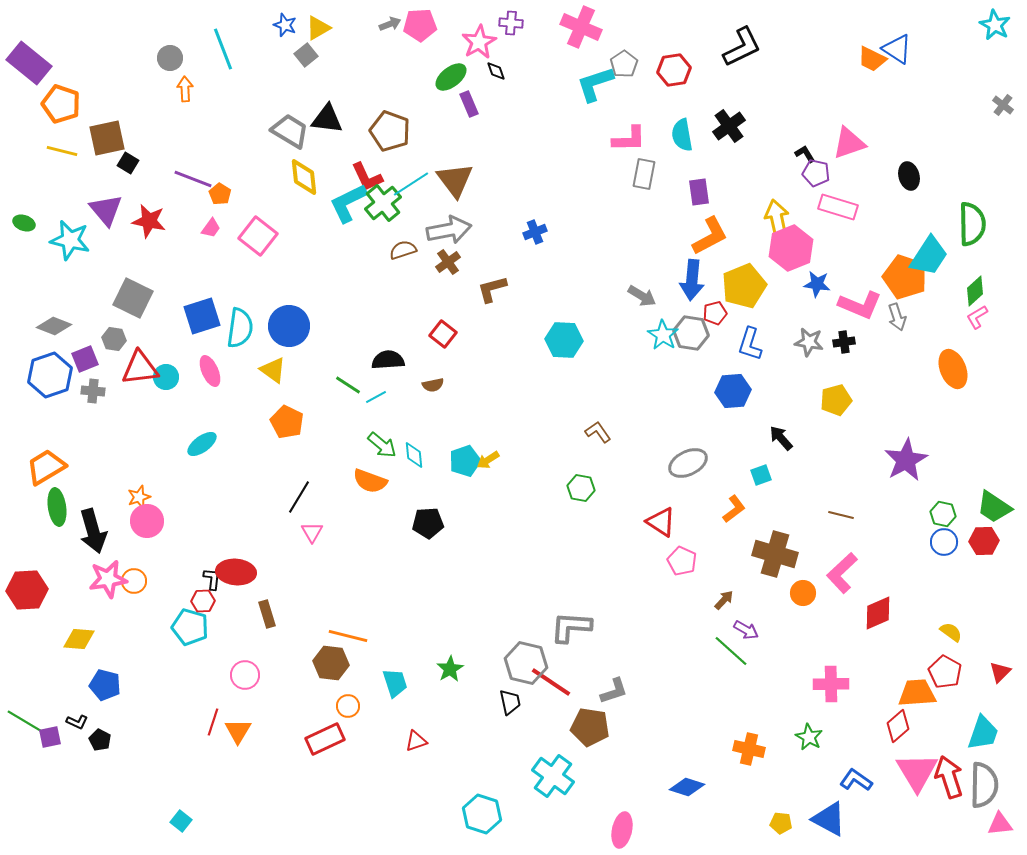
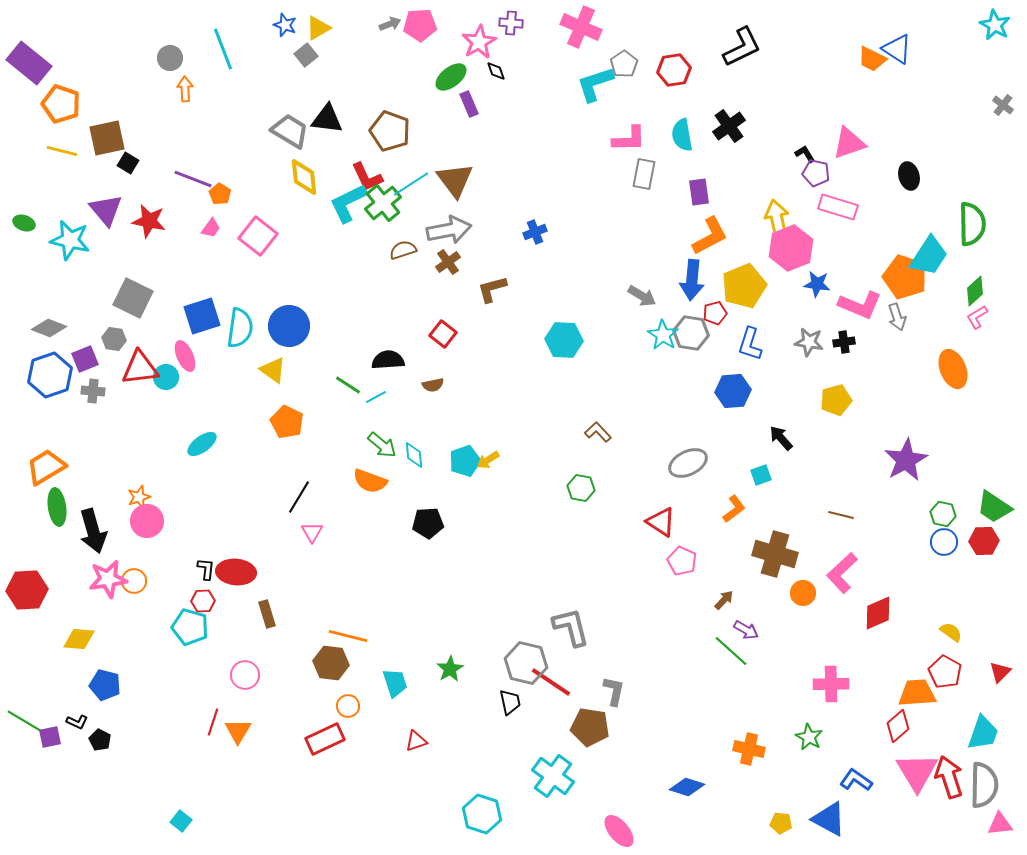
gray diamond at (54, 326): moved 5 px left, 2 px down
pink ellipse at (210, 371): moved 25 px left, 15 px up
brown L-shape at (598, 432): rotated 8 degrees counterclockwise
black L-shape at (212, 579): moved 6 px left, 10 px up
gray L-shape at (571, 627): rotated 72 degrees clockwise
gray L-shape at (614, 691): rotated 60 degrees counterclockwise
pink ellipse at (622, 830): moved 3 px left, 1 px down; rotated 52 degrees counterclockwise
